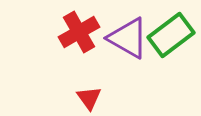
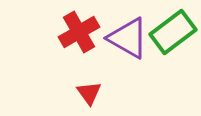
green rectangle: moved 2 px right, 3 px up
red triangle: moved 5 px up
